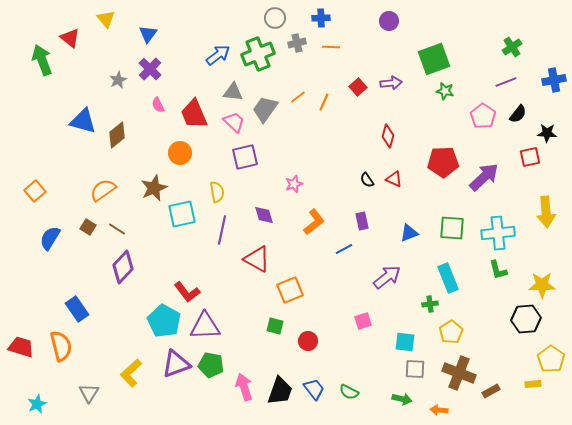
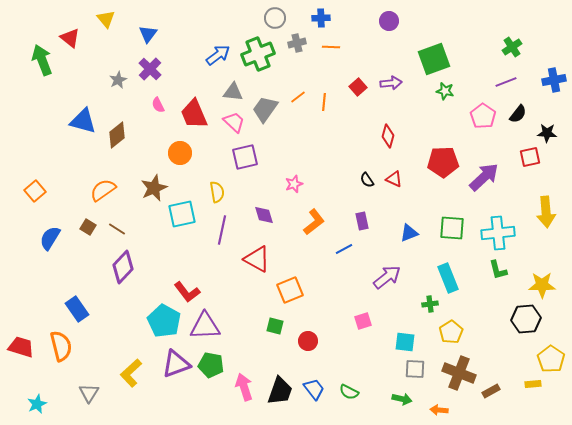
orange line at (324, 102): rotated 18 degrees counterclockwise
